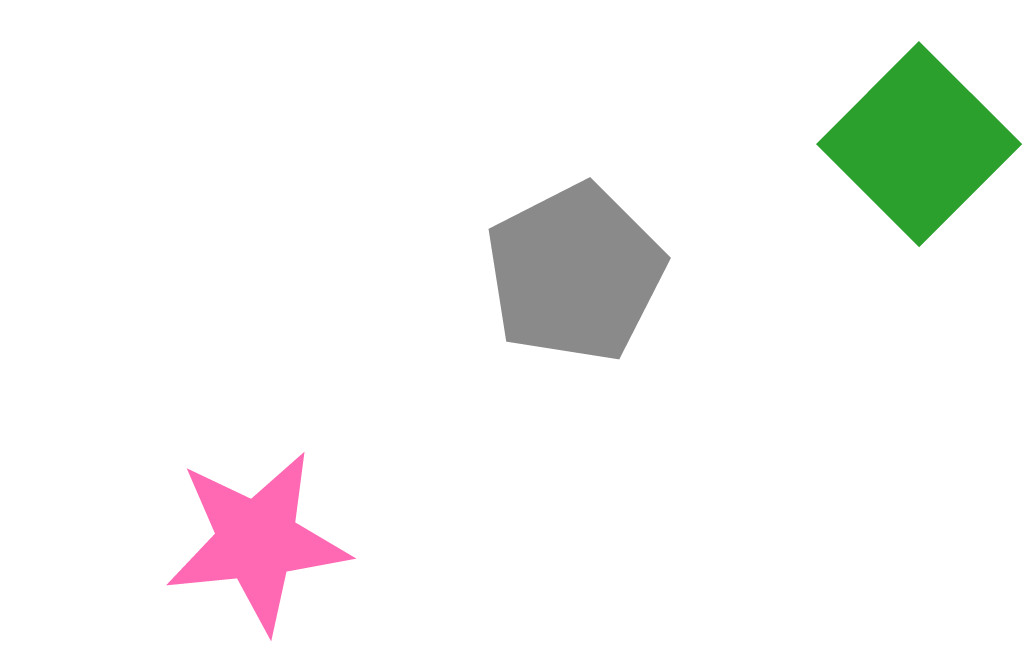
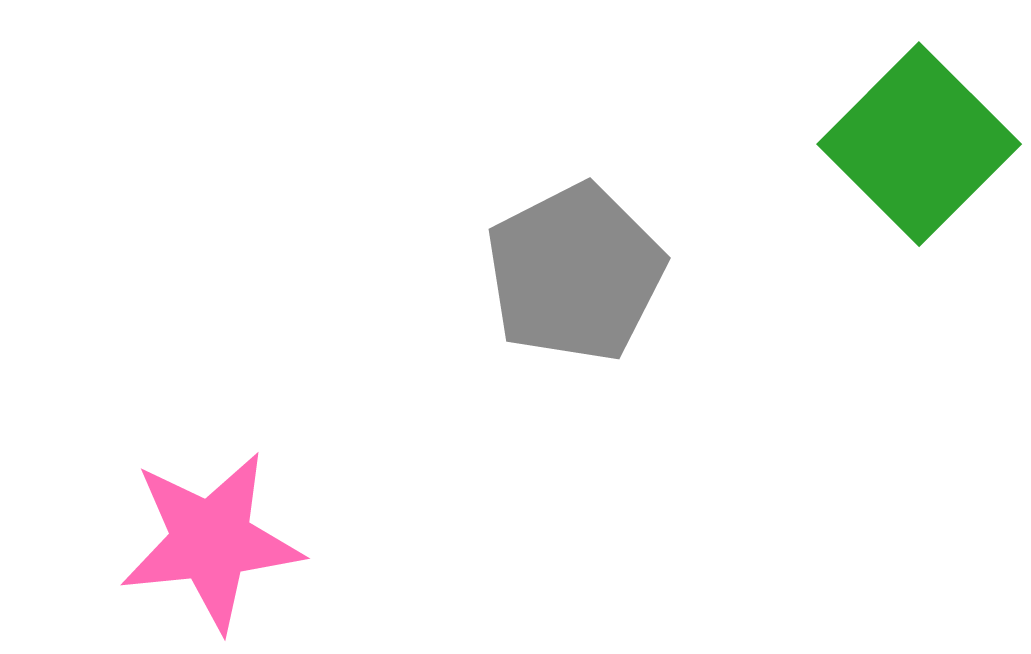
pink star: moved 46 px left
